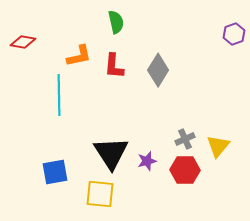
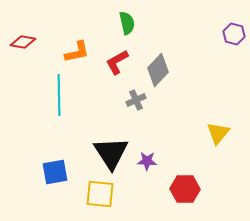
green semicircle: moved 11 px right, 1 px down
purple hexagon: rotated 25 degrees counterclockwise
orange L-shape: moved 2 px left, 4 px up
red L-shape: moved 3 px right, 4 px up; rotated 56 degrees clockwise
gray diamond: rotated 12 degrees clockwise
gray cross: moved 49 px left, 39 px up
yellow triangle: moved 13 px up
purple star: rotated 18 degrees clockwise
red hexagon: moved 19 px down
